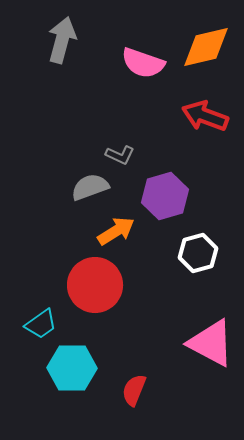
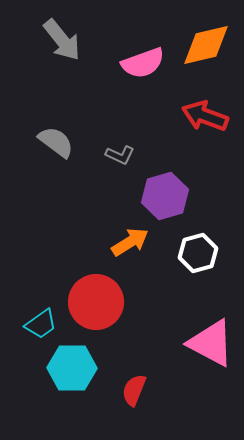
gray arrow: rotated 126 degrees clockwise
orange diamond: moved 2 px up
pink semicircle: rotated 39 degrees counterclockwise
gray semicircle: moved 34 px left, 45 px up; rotated 57 degrees clockwise
orange arrow: moved 14 px right, 11 px down
red circle: moved 1 px right, 17 px down
